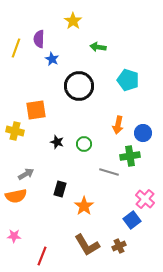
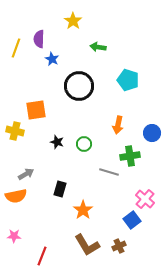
blue circle: moved 9 px right
orange star: moved 1 px left, 4 px down
